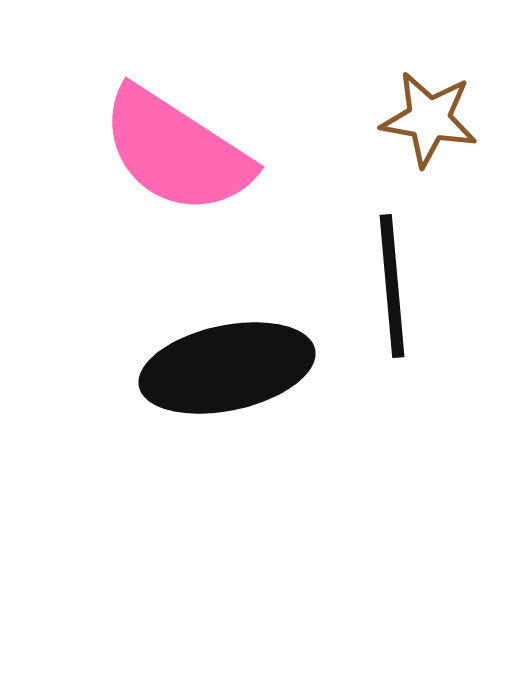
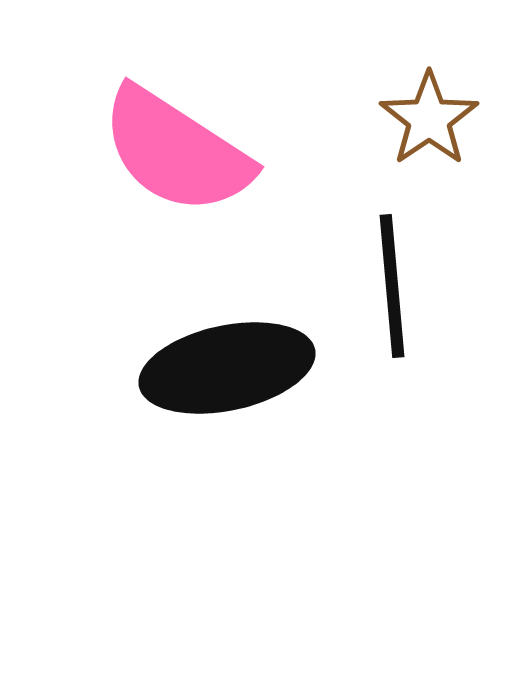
brown star: rotated 28 degrees clockwise
